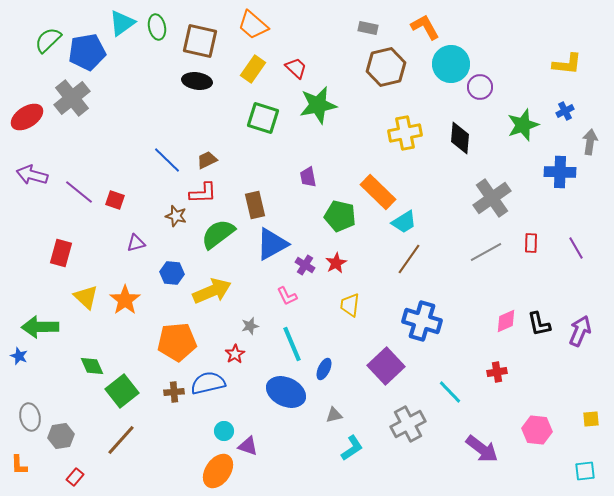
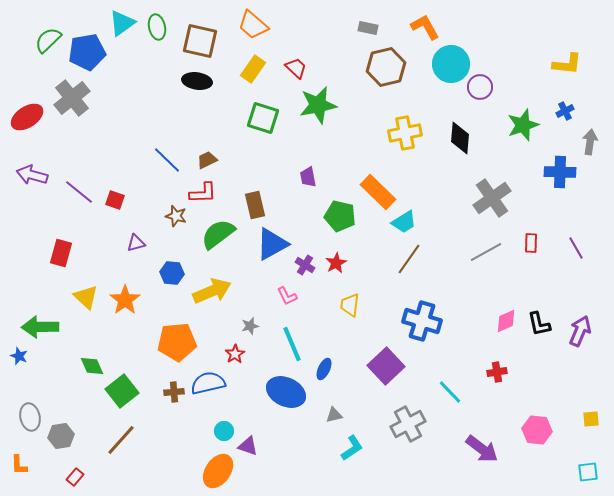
cyan square at (585, 471): moved 3 px right, 1 px down
